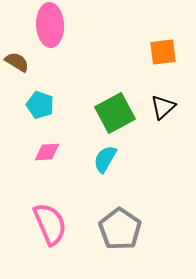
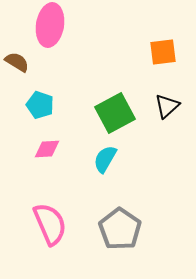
pink ellipse: rotated 12 degrees clockwise
black triangle: moved 4 px right, 1 px up
pink diamond: moved 3 px up
